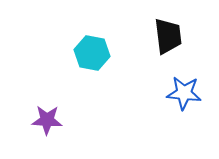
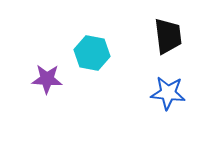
blue star: moved 16 px left
purple star: moved 41 px up
